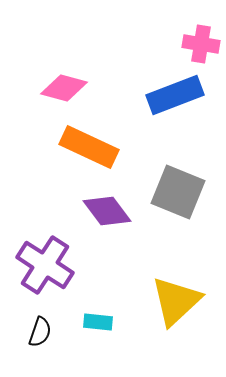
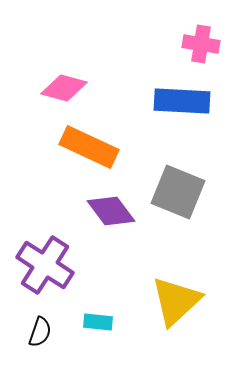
blue rectangle: moved 7 px right, 6 px down; rotated 24 degrees clockwise
purple diamond: moved 4 px right
